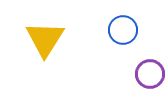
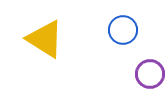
yellow triangle: rotated 30 degrees counterclockwise
